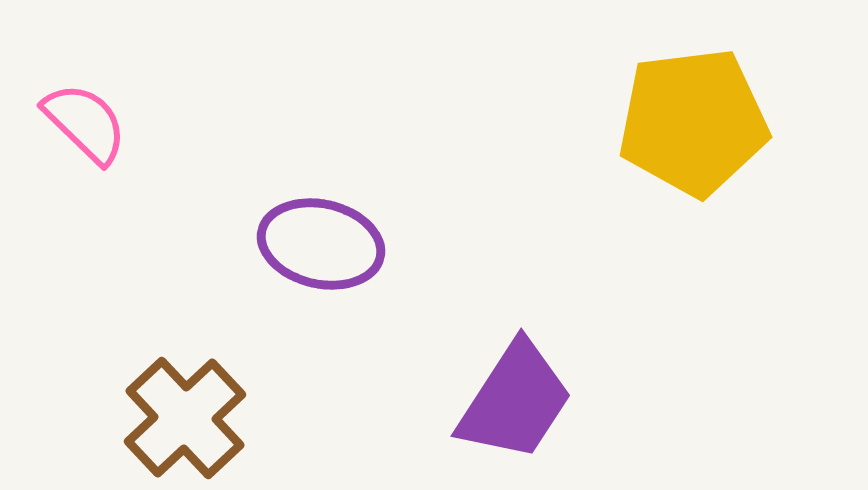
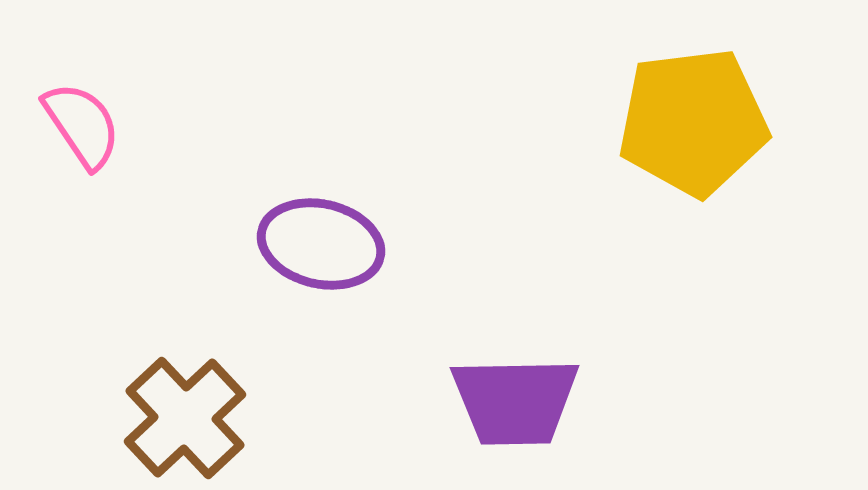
pink semicircle: moved 3 px left, 2 px down; rotated 12 degrees clockwise
purple trapezoid: rotated 56 degrees clockwise
